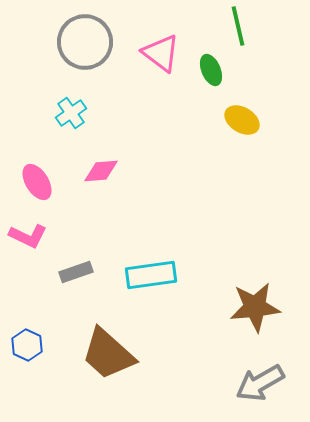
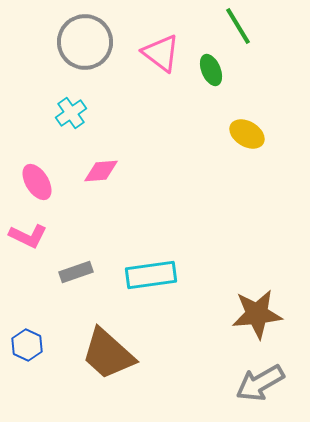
green line: rotated 18 degrees counterclockwise
yellow ellipse: moved 5 px right, 14 px down
brown star: moved 2 px right, 7 px down
